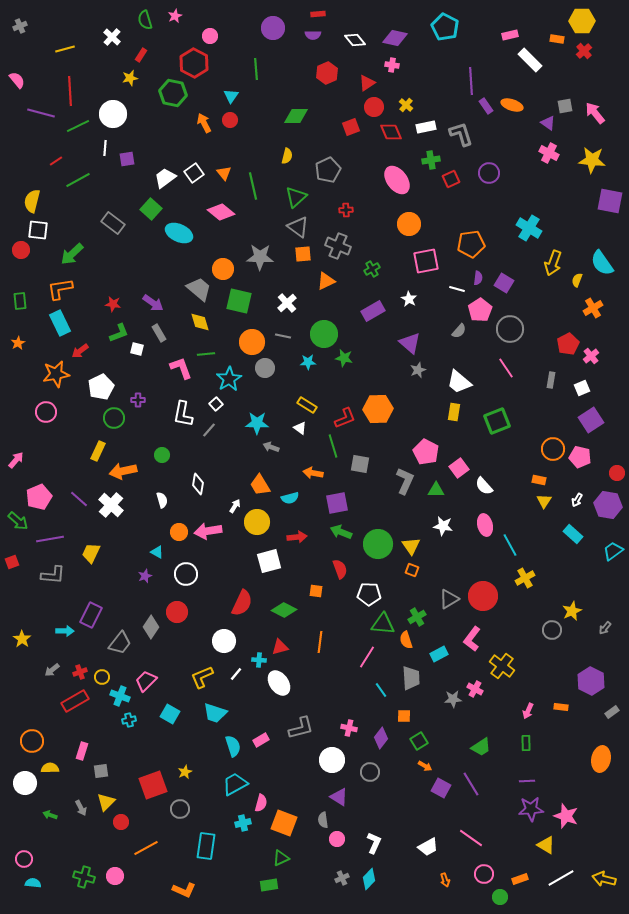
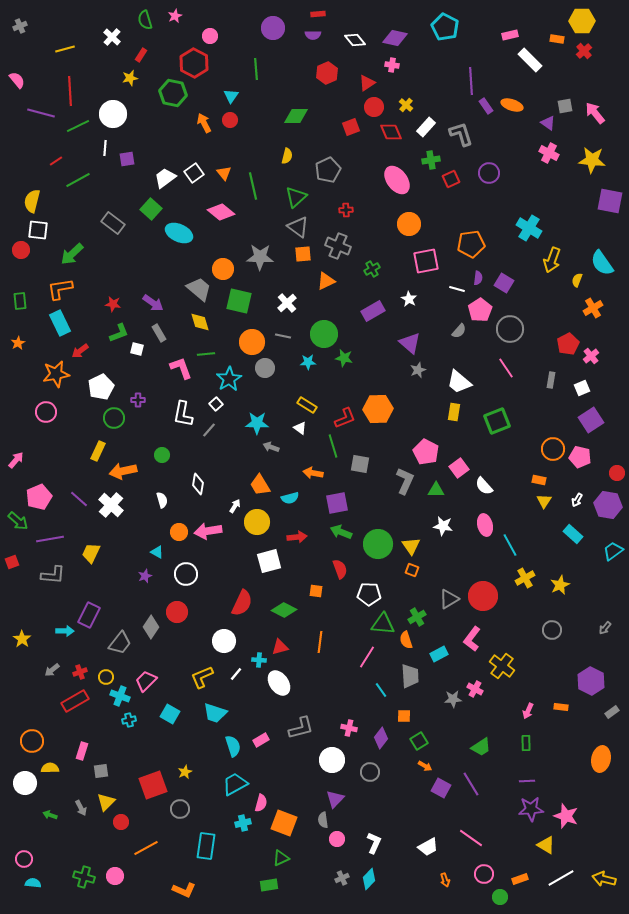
white rectangle at (426, 127): rotated 36 degrees counterclockwise
yellow arrow at (553, 263): moved 1 px left, 3 px up
yellow star at (572, 611): moved 12 px left, 26 px up
purple rectangle at (91, 615): moved 2 px left
yellow circle at (102, 677): moved 4 px right
gray trapezoid at (411, 678): moved 1 px left, 2 px up
purple triangle at (339, 797): moved 4 px left, 2 px down; rotated 42 degrees clockwise
